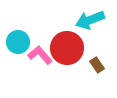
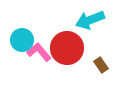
cyan circle: moved 4 px right, 2 px up
pink L-shape: moved 1 px left, 3 px up
brown rectangle: moved 4 px right
